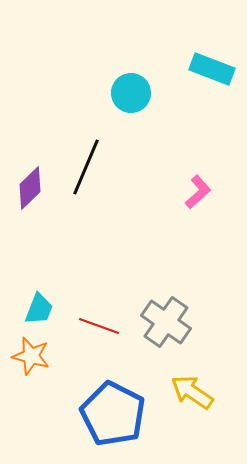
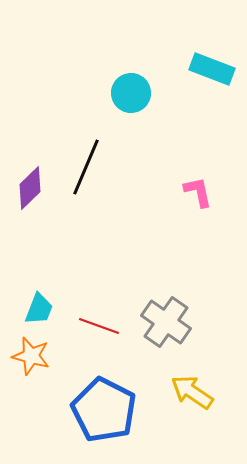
pink L-shape: rotated 60 degrees counterclockwise
blue pentagon: moved 9 px left, 4 px up
